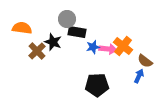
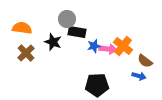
blue star: moved 1 px right, 1 px up
brown cross: moved 11 px left, 2 px down
blue arrow: rotated 80 degrees clockwise
